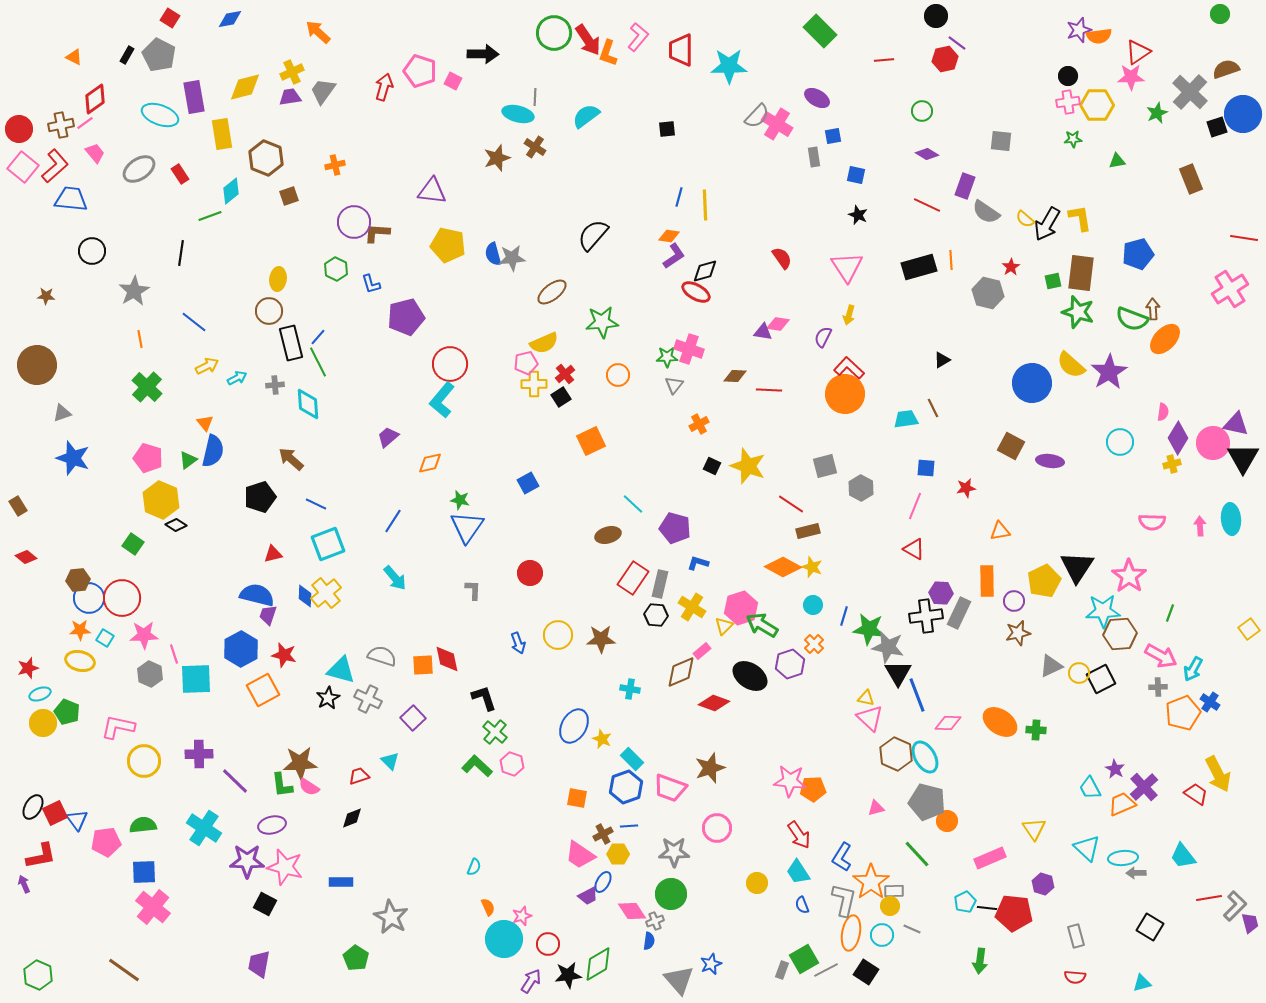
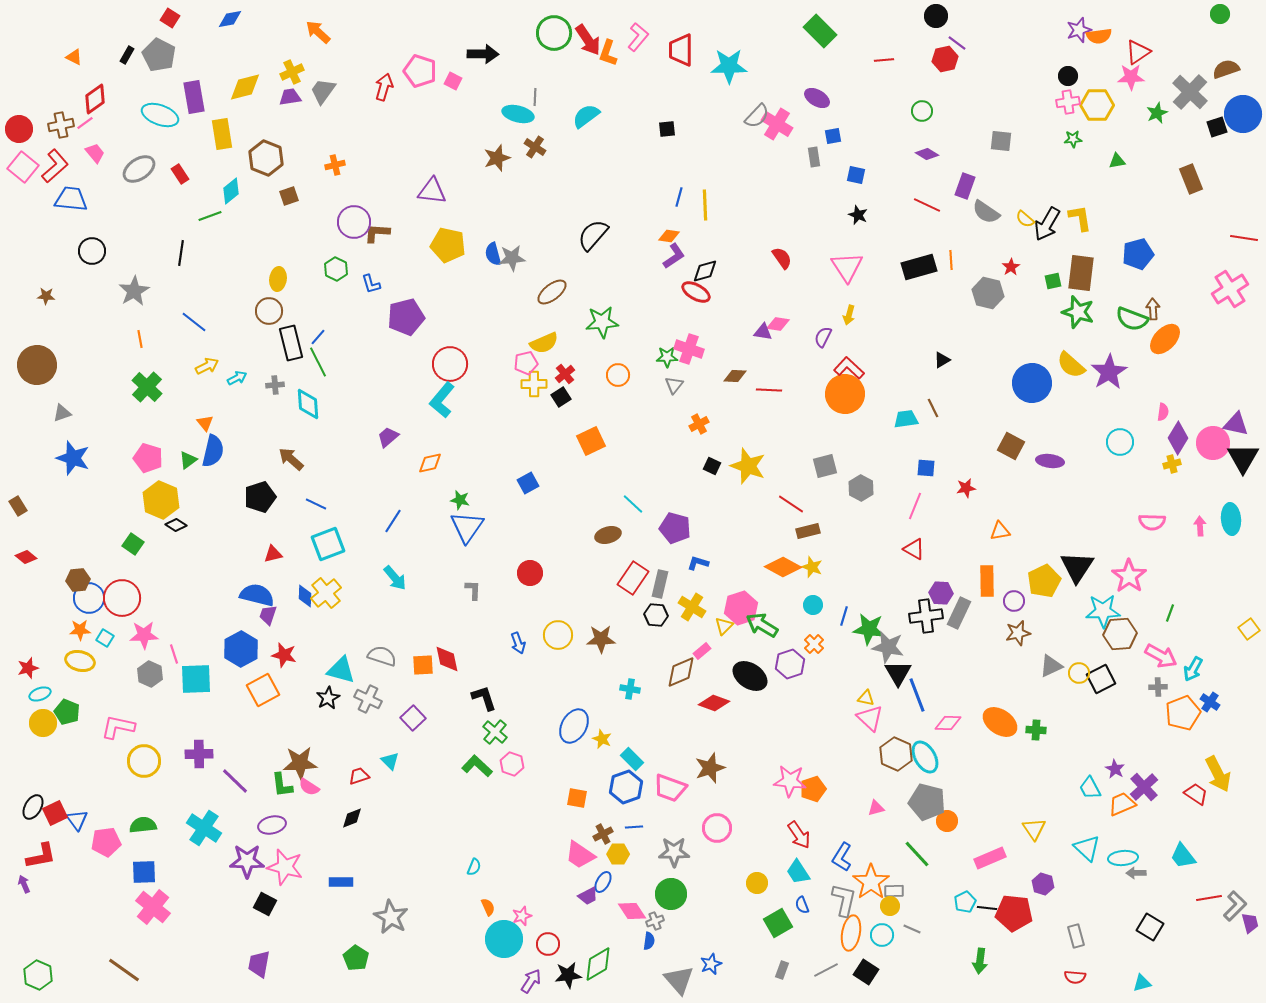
orange pentagon at (813, 789): rotated 15 degrees counterclockwise
blue line at (629, 826): moved 5 px right, 1 px down
green square at (804, 959): moved 26 px left, 36 px up
